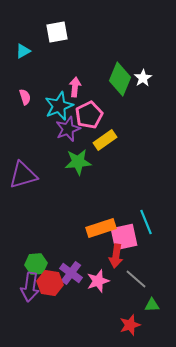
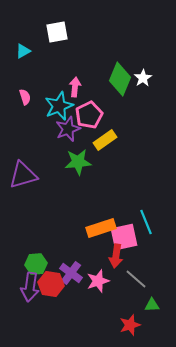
red hexagon: moved 1 px right, 1 px down
